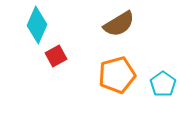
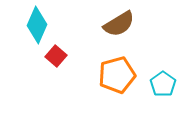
red square: rotated 20 degrees counterclockwise
